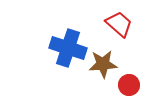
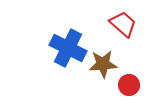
red trapezoid: moved 4 px right
blue cross: rotated 9 degrees clockwise
